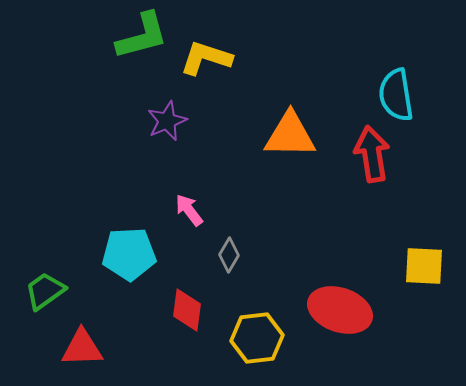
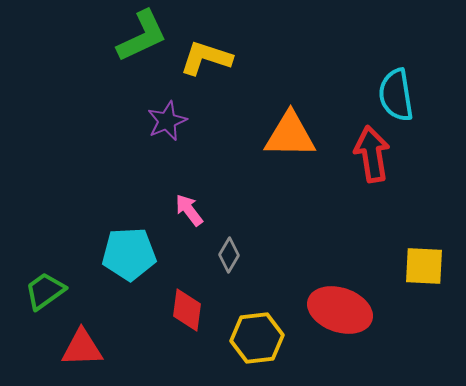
green L-shape: rotated 10 degrees counterclockwise
